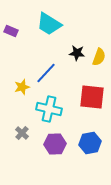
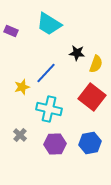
yellow semicircle: moved 3 px left, 7 px down
red square: rotated 32 degrees clockwise
gray cross: moved 2 px left, 2 px down
